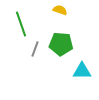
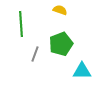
green line: rotated 15 degrees clockwise
green pentagon: rotated 25 degrees counterclockwise
gray line: moved 5 px down
